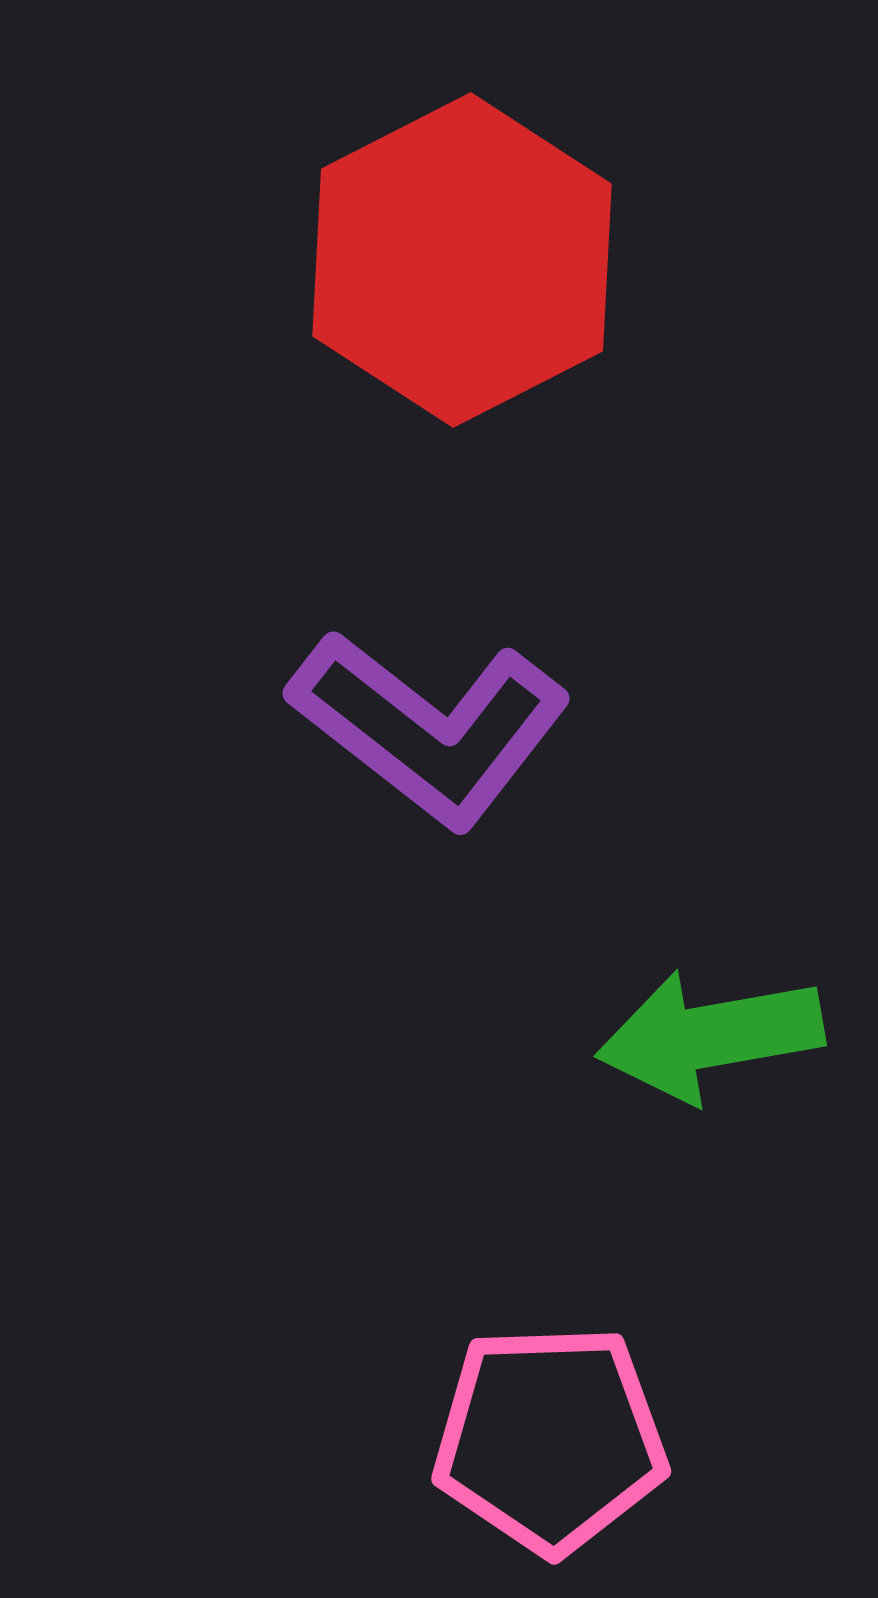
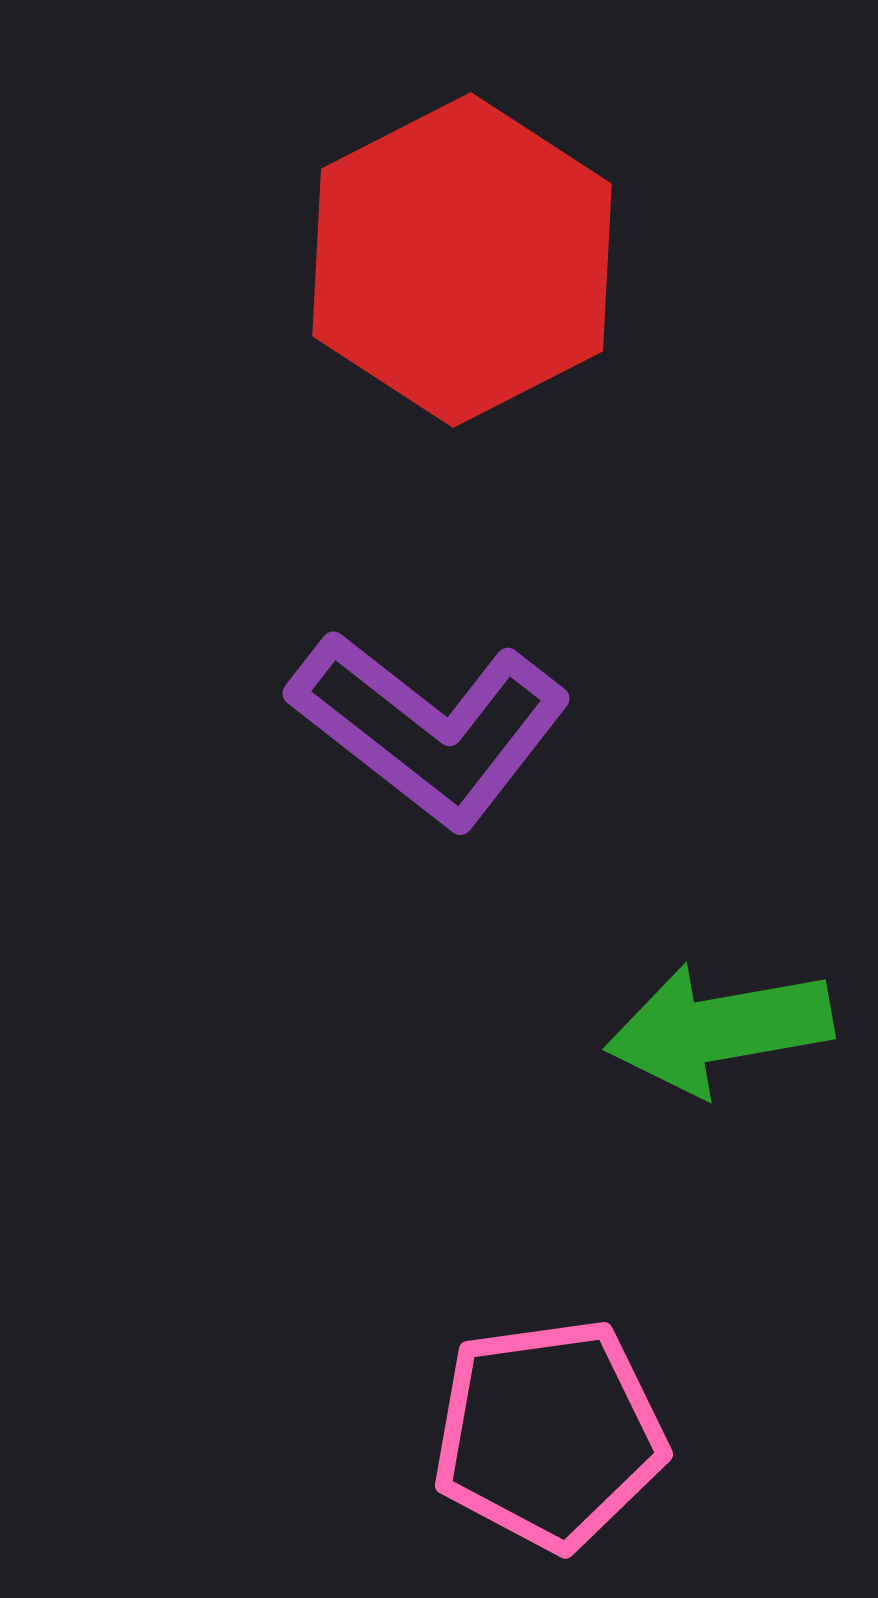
green arrow: moved 9 px right, 7 px up
pink pentagon: moved 1 px left, 5 px up; rotated 6 degrees counterclockwise
